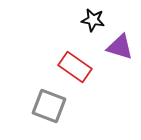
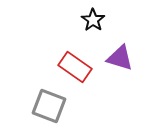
black star: rotated 25 degrees clockwise
purple triangle: moved 11 px down
